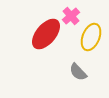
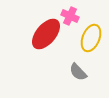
pink cross: moved 1 px left; rotated 24 degrees counterclockwise
yellow ellipse: moved 1 px down
